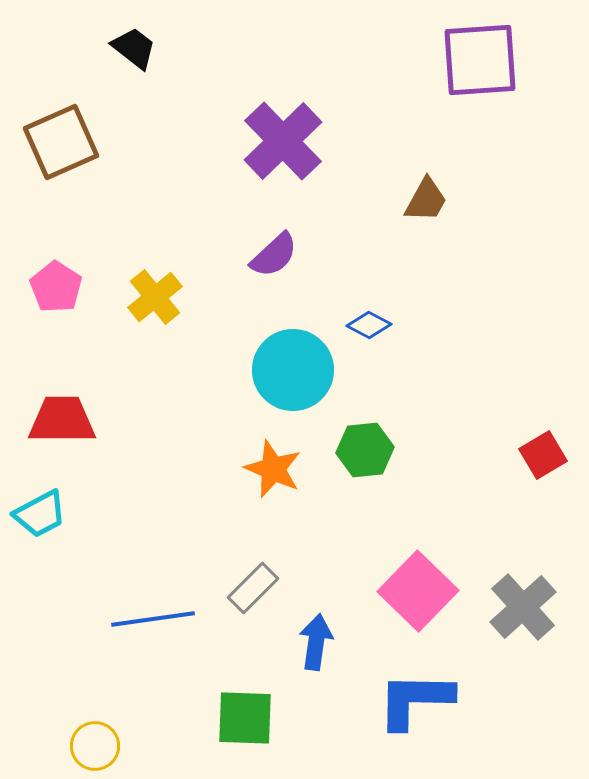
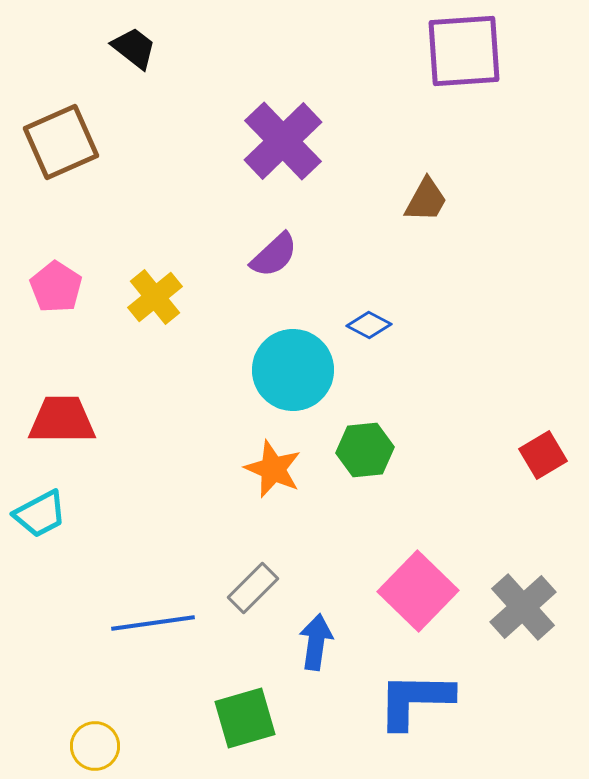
purple square: moved 16 px left, 9 px up
blue line: moved 4 px down
green square: rotated 18 degrees counterclockwise
